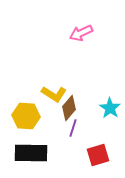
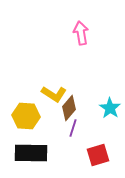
pink arrow: rotated 105 degrees clockwise
